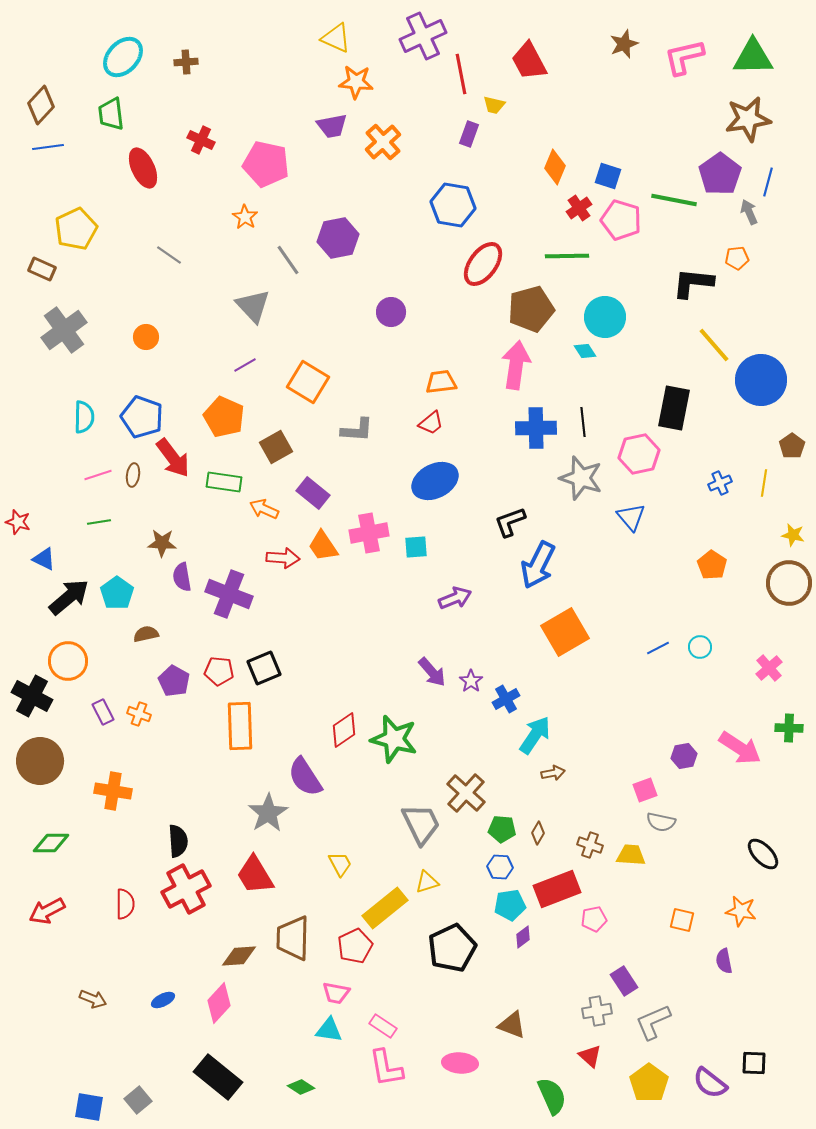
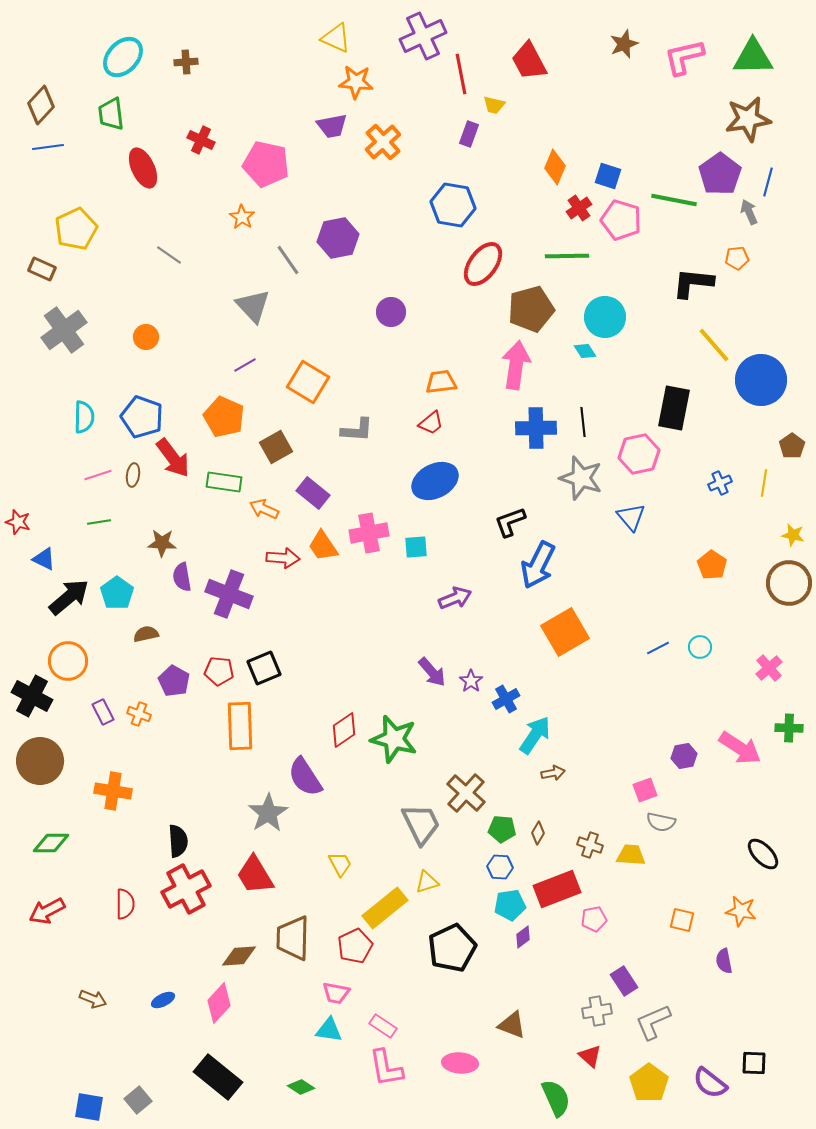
orange star at (245, 217): moved 3 px left
green semicircle at (552, 1096): moved 4 px right, 2 px down
